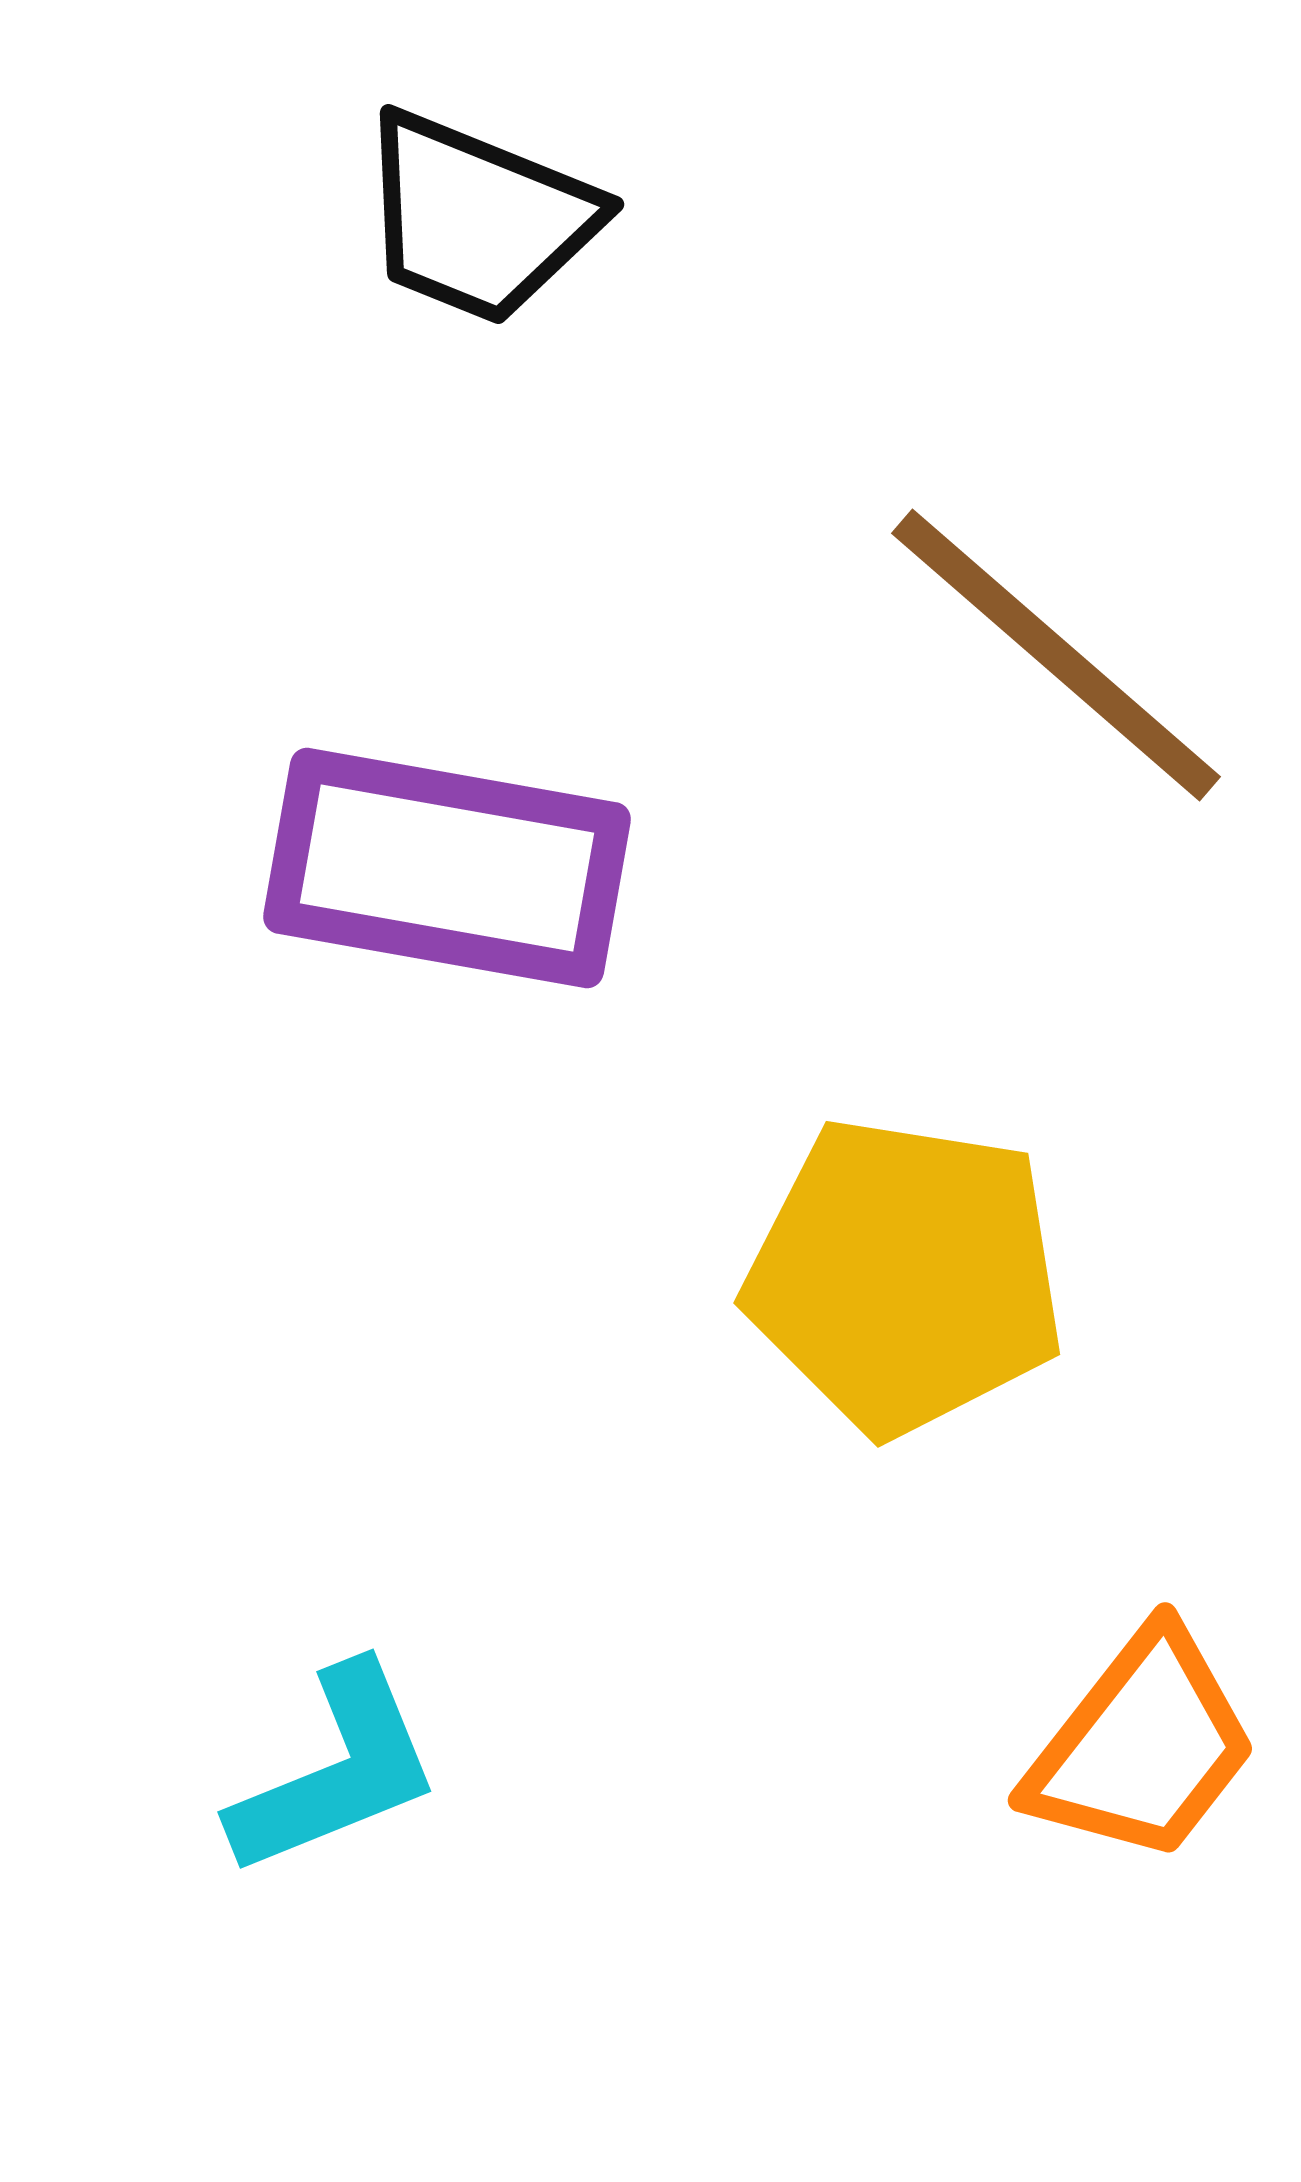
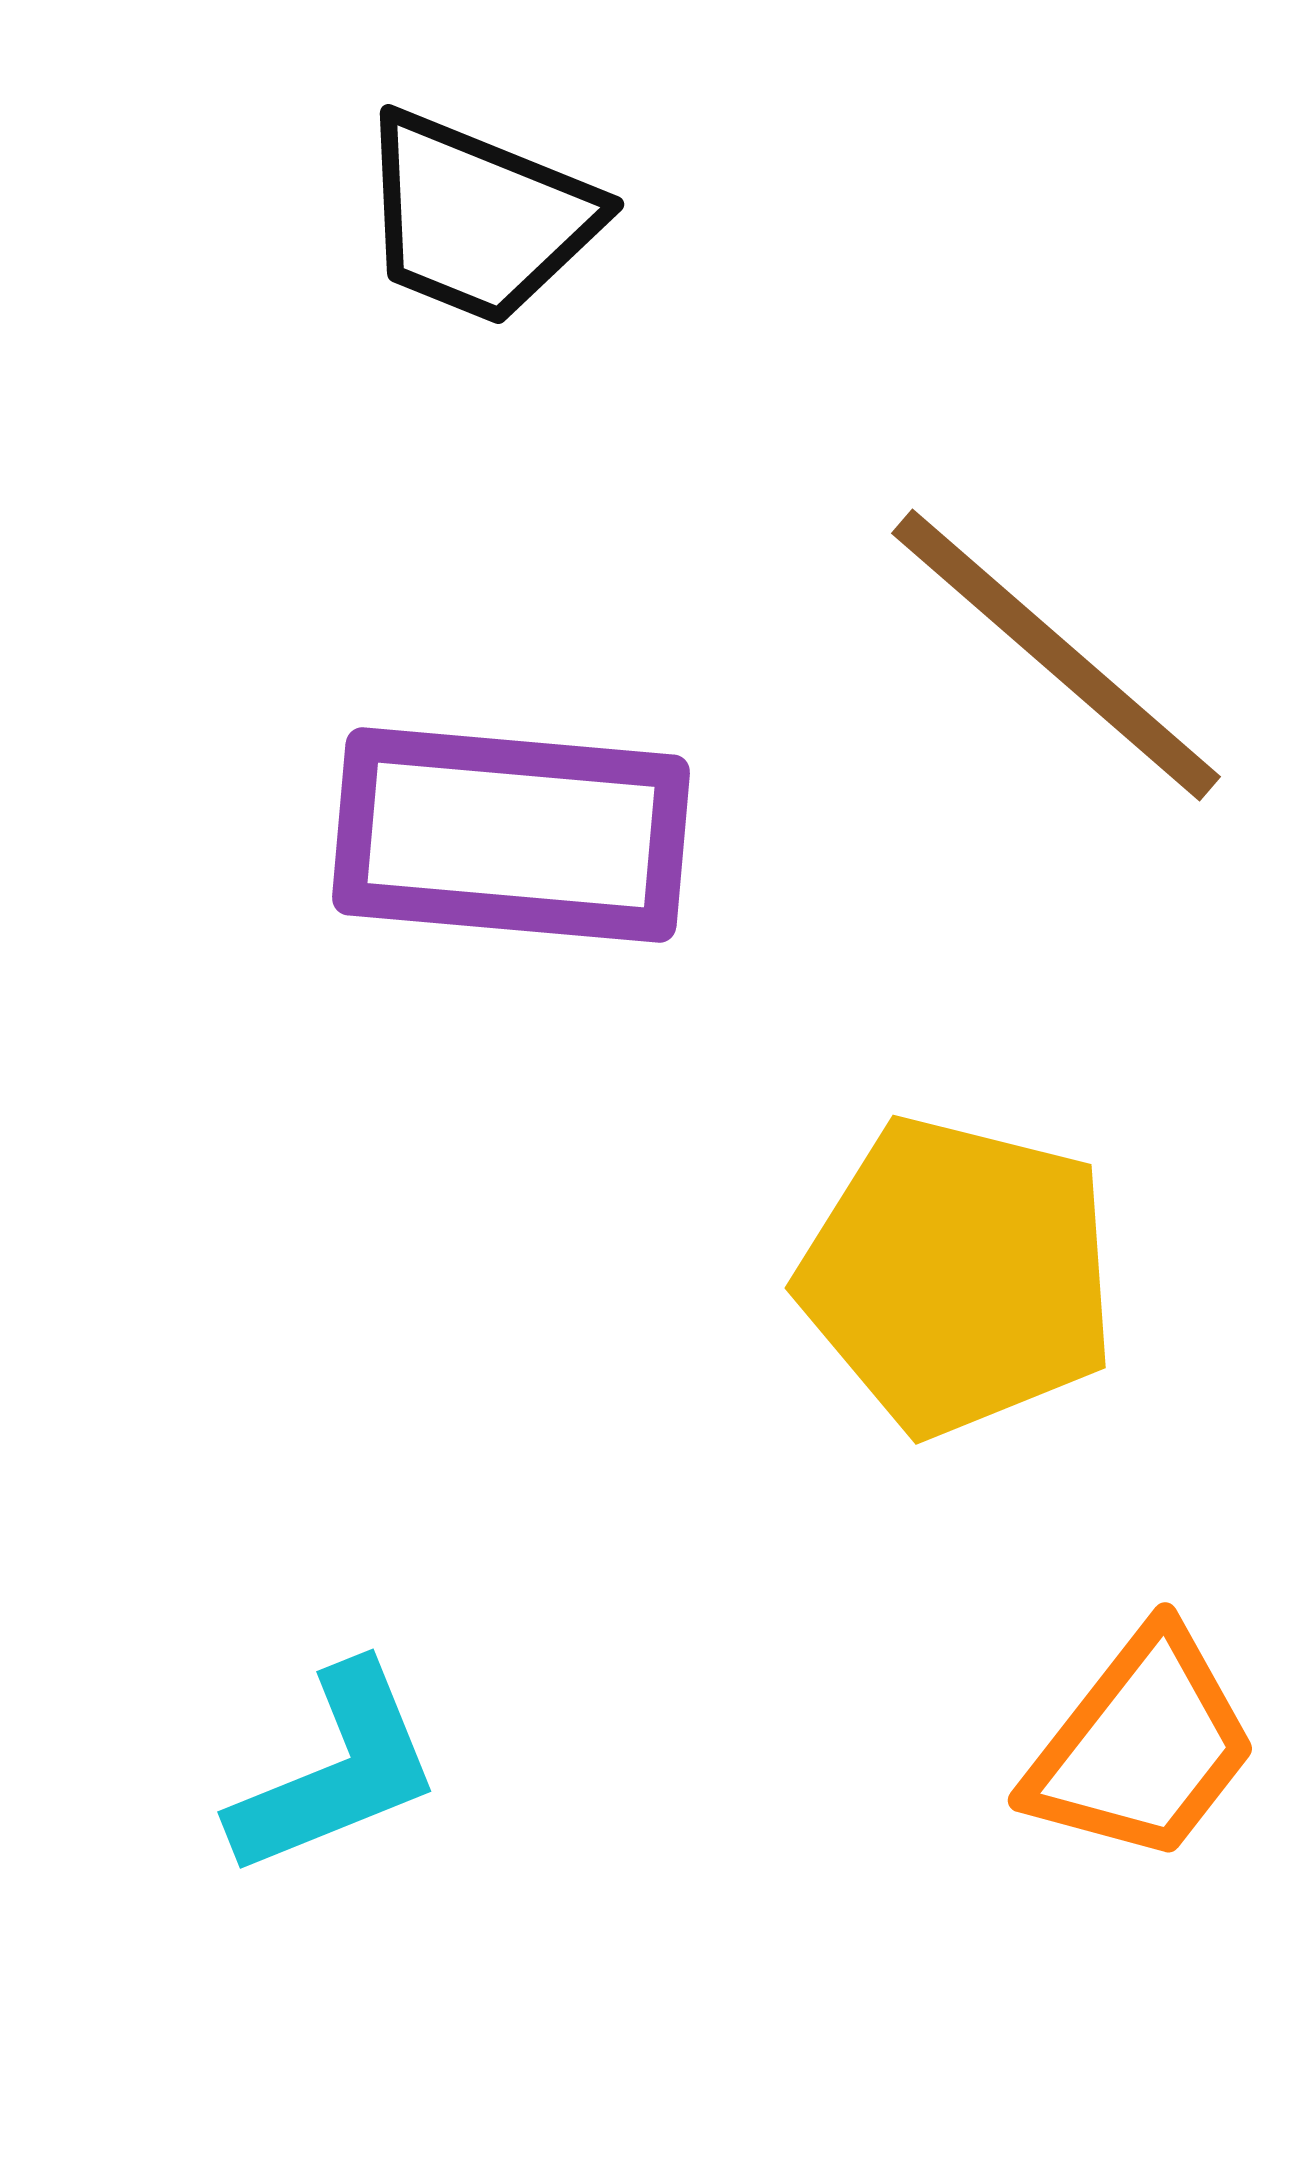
purple rectangle: moved 64 px right, 33 px up; rotated 5 degrees counterclockwise
yellow pentagon: moved 53 px right; rotated 5 degrees clockwise
